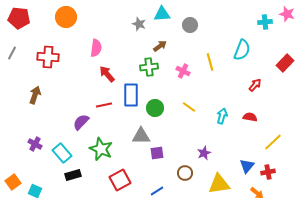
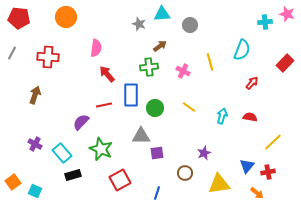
red arrow at (255, 85): moved 3 px left, 2 px up
blue line at (157, 191): moved 2 px down; rotated 40 degrees counterclockwise
